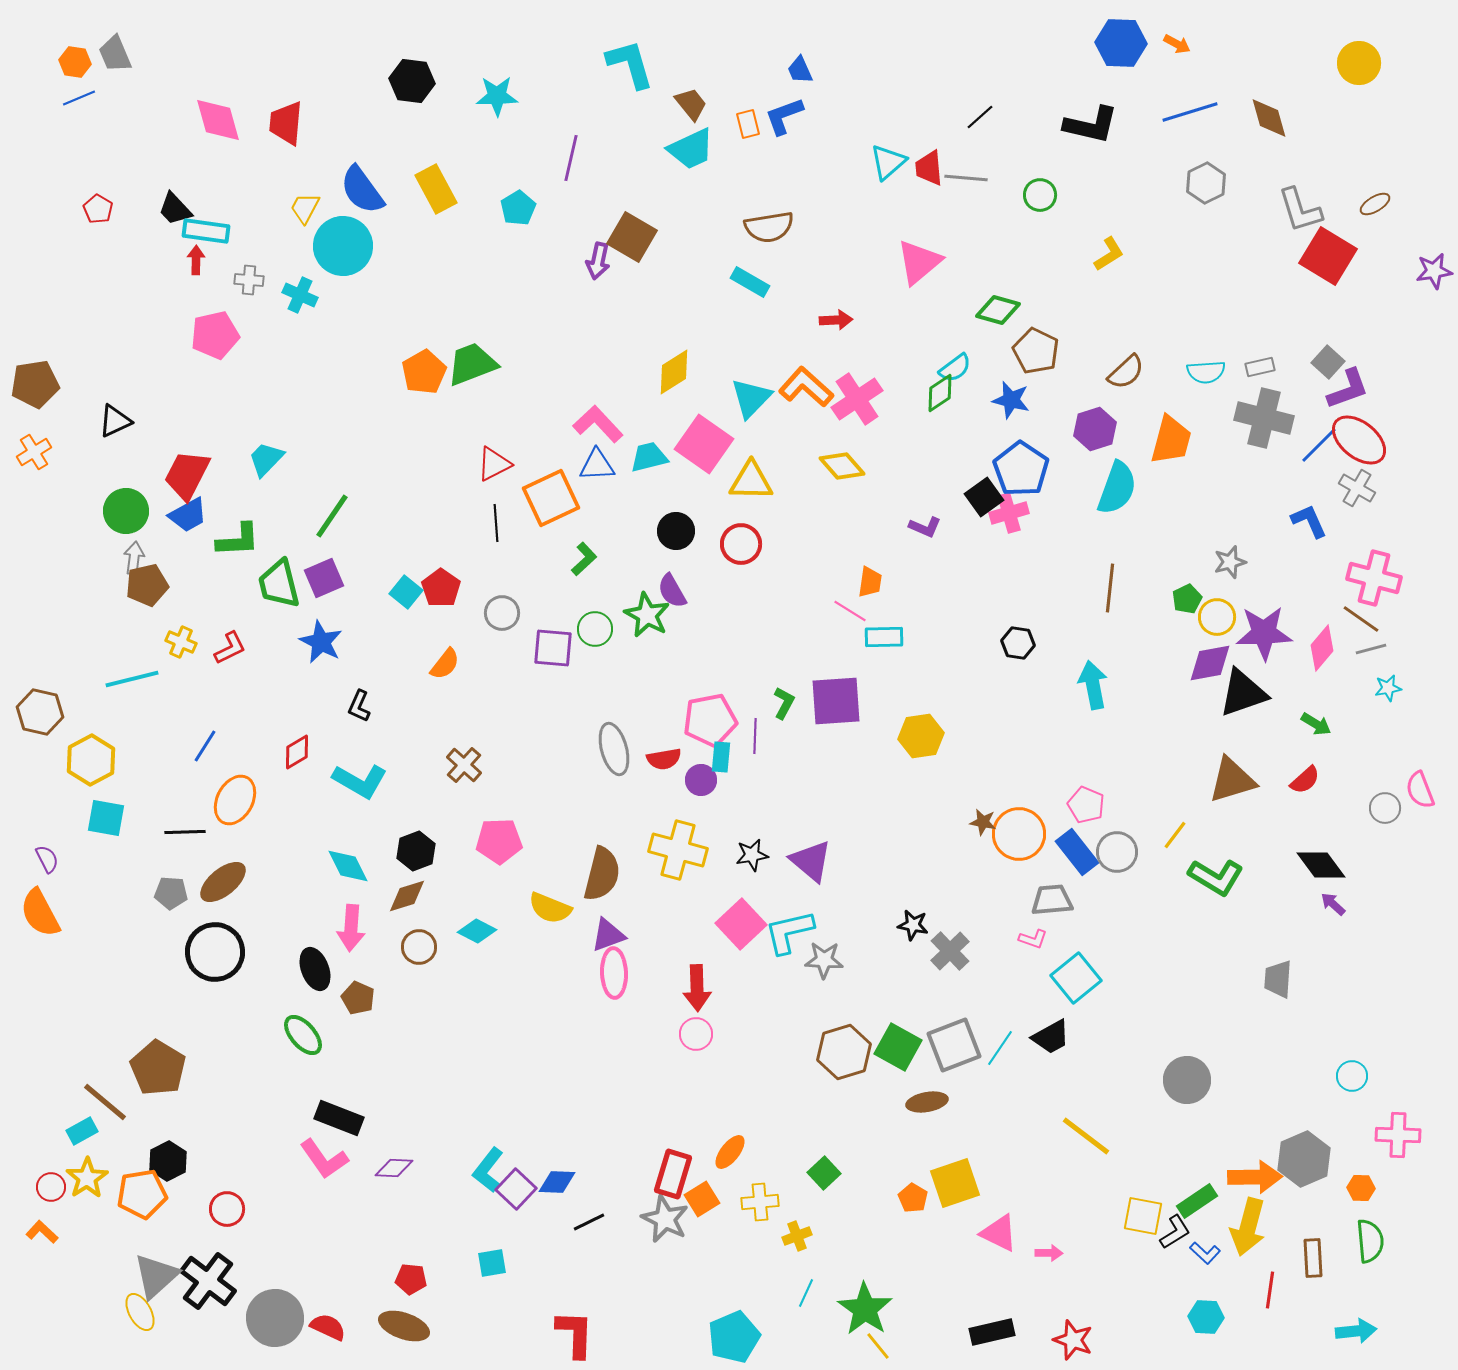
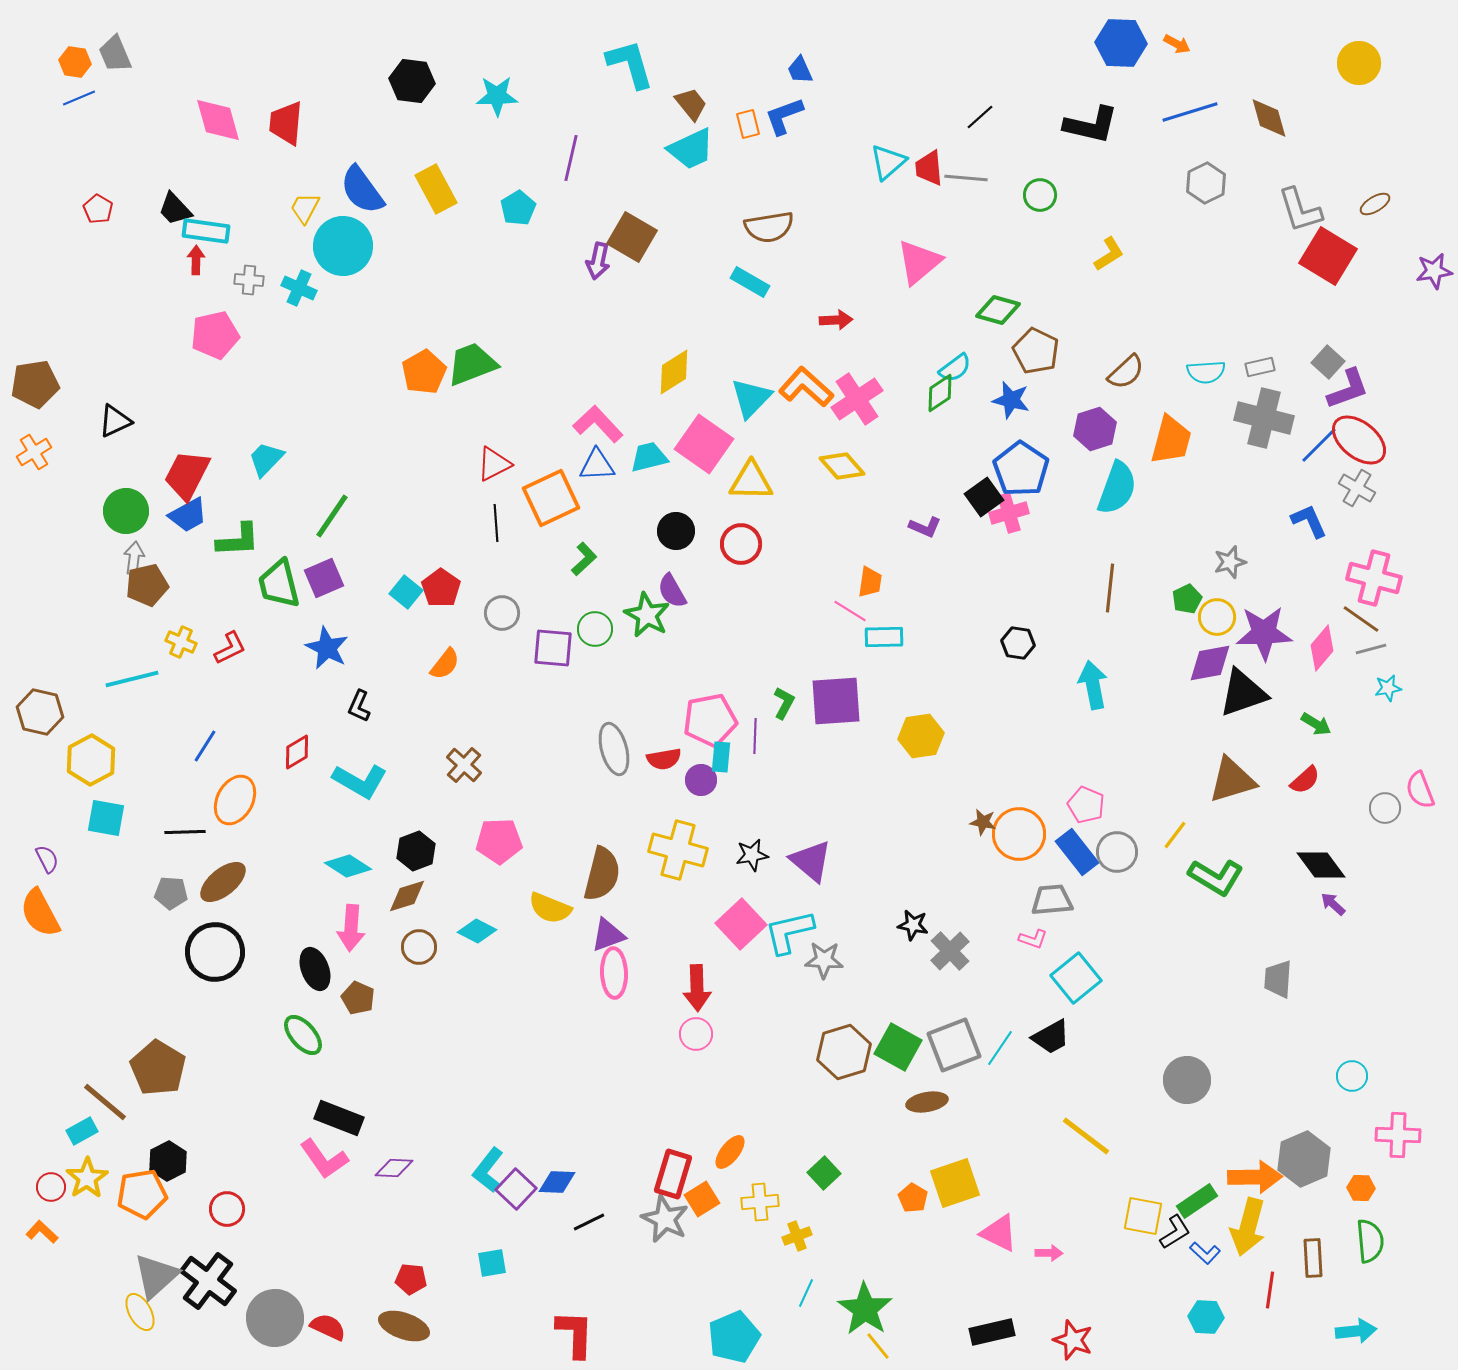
cyan cross at (300, 295): moved 1 px left, 7 px up
blue star at (321, 642): moved 6 px right, 6 px down
cyan diamond at (348, 866): rotated 30 degrees counterclockwise
